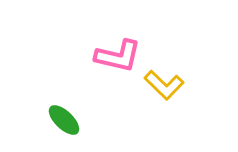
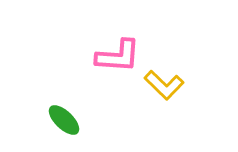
pink L-shape: rotated 9 degrees counterclockwise
